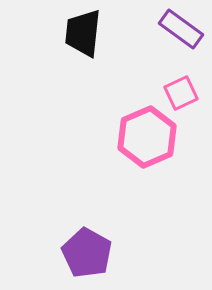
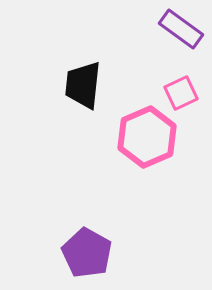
black trapezoid: moved 52 px down
